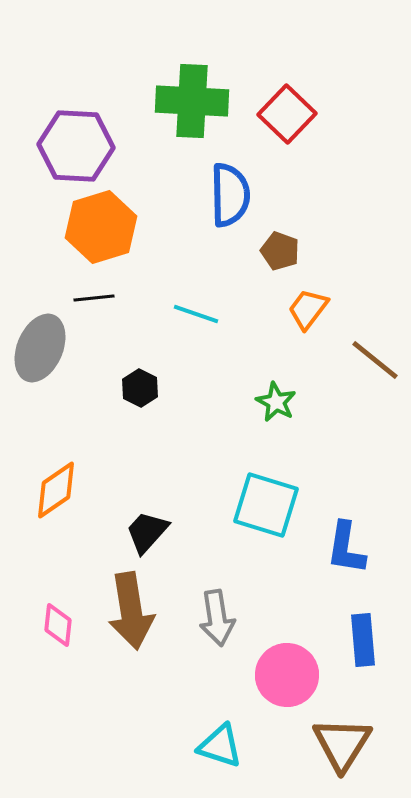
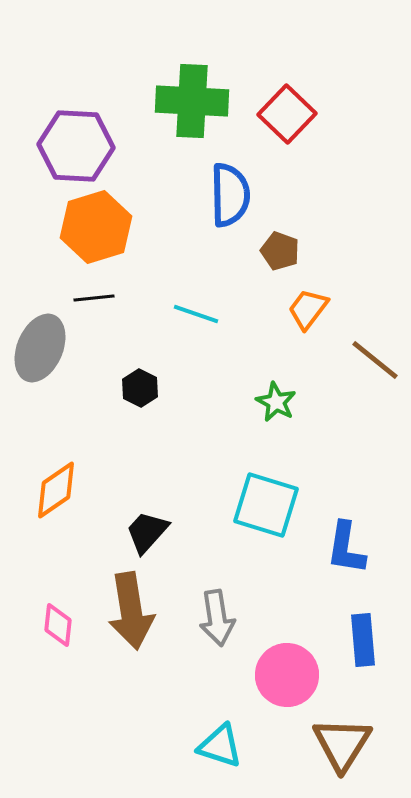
orange hexagon: moved 5 px left
